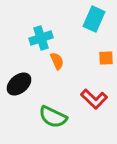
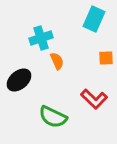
black ellipse: moved 4 px up
